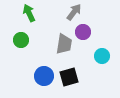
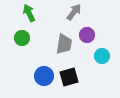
purple circle: moved 4 px right, 3 px down
green circle: moved 1 px right, 2 px up
